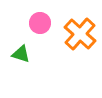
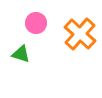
pink circle: moved 4 px left
